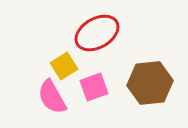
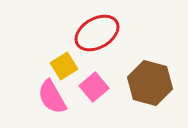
brown hexagon: rotated 21 degrees clockwise
pink square: rotated 20 degrees counterclockwise
